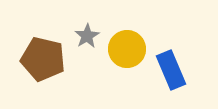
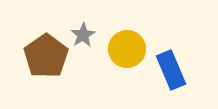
gray star: moved 4 px left, 1 px up
brown pentagon: moved 3 px right, 3 px up; rotated 24 degrees clockwise
